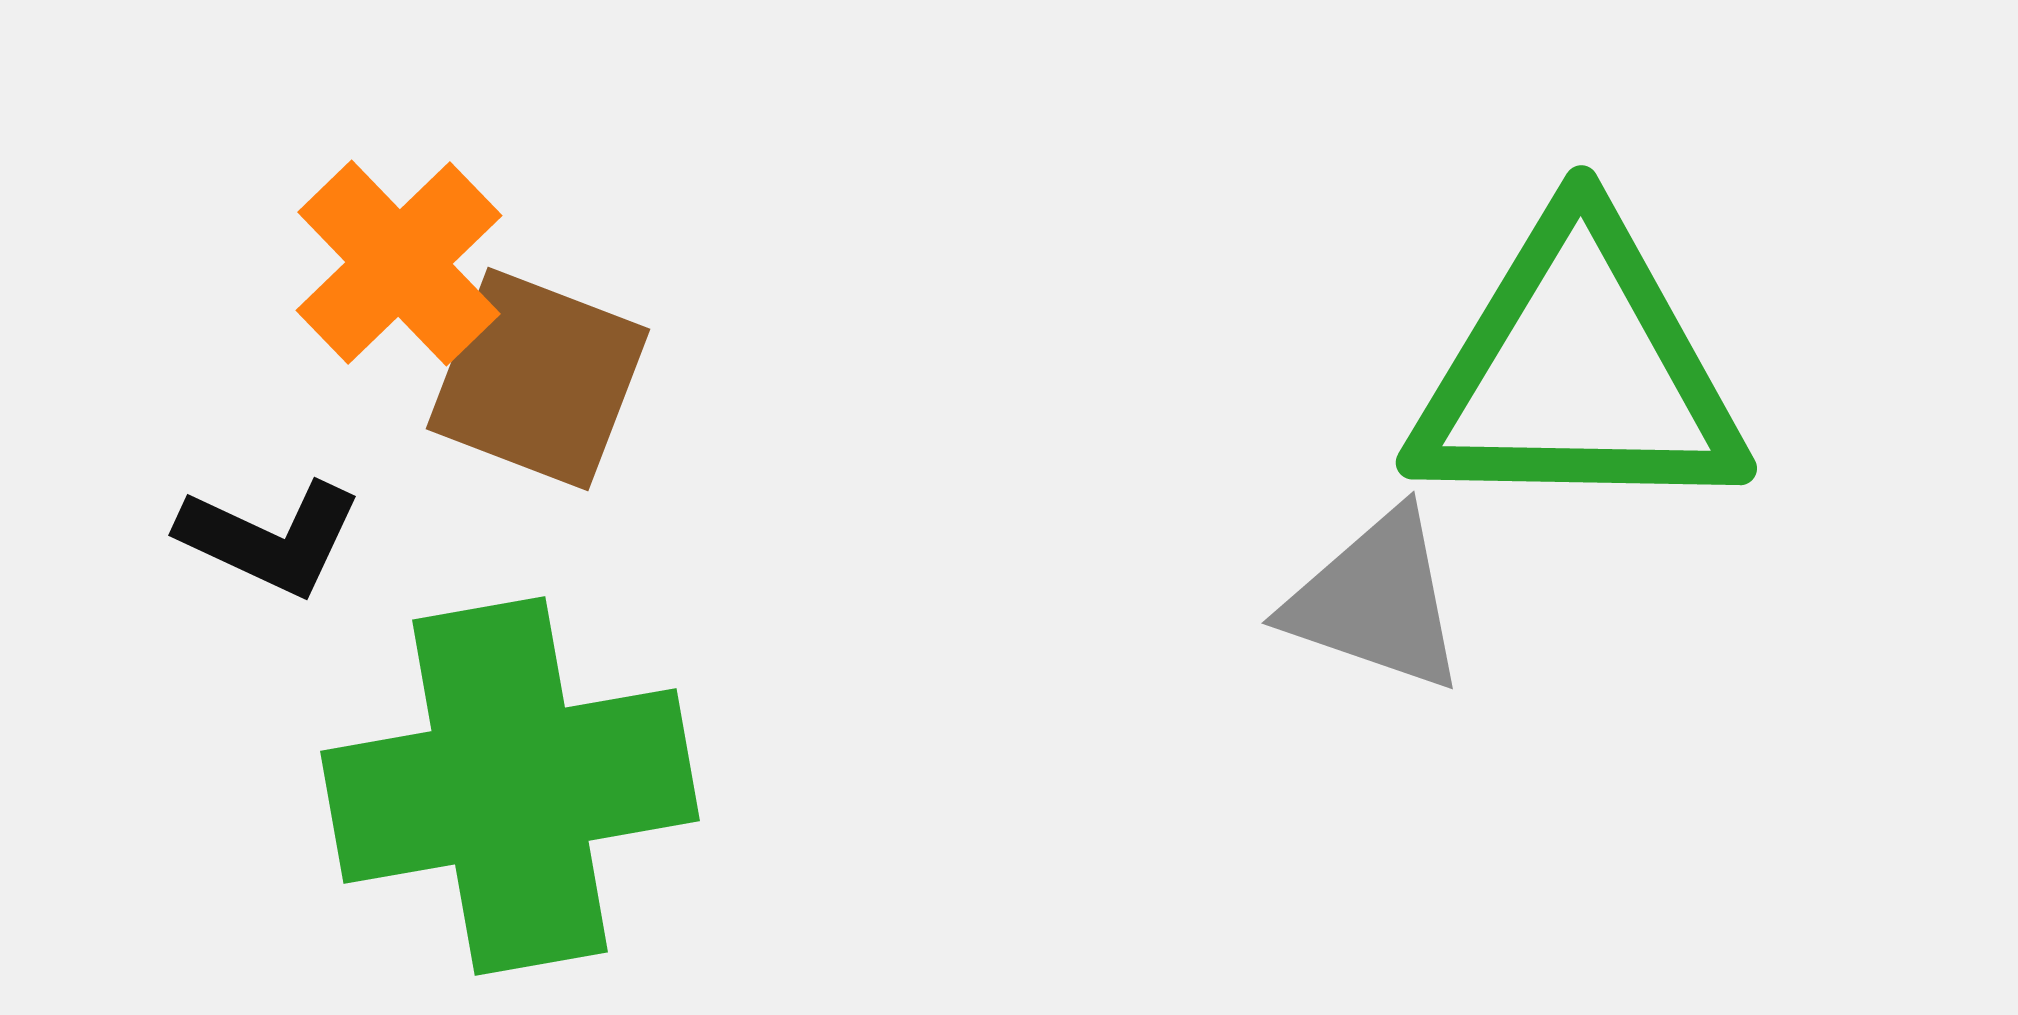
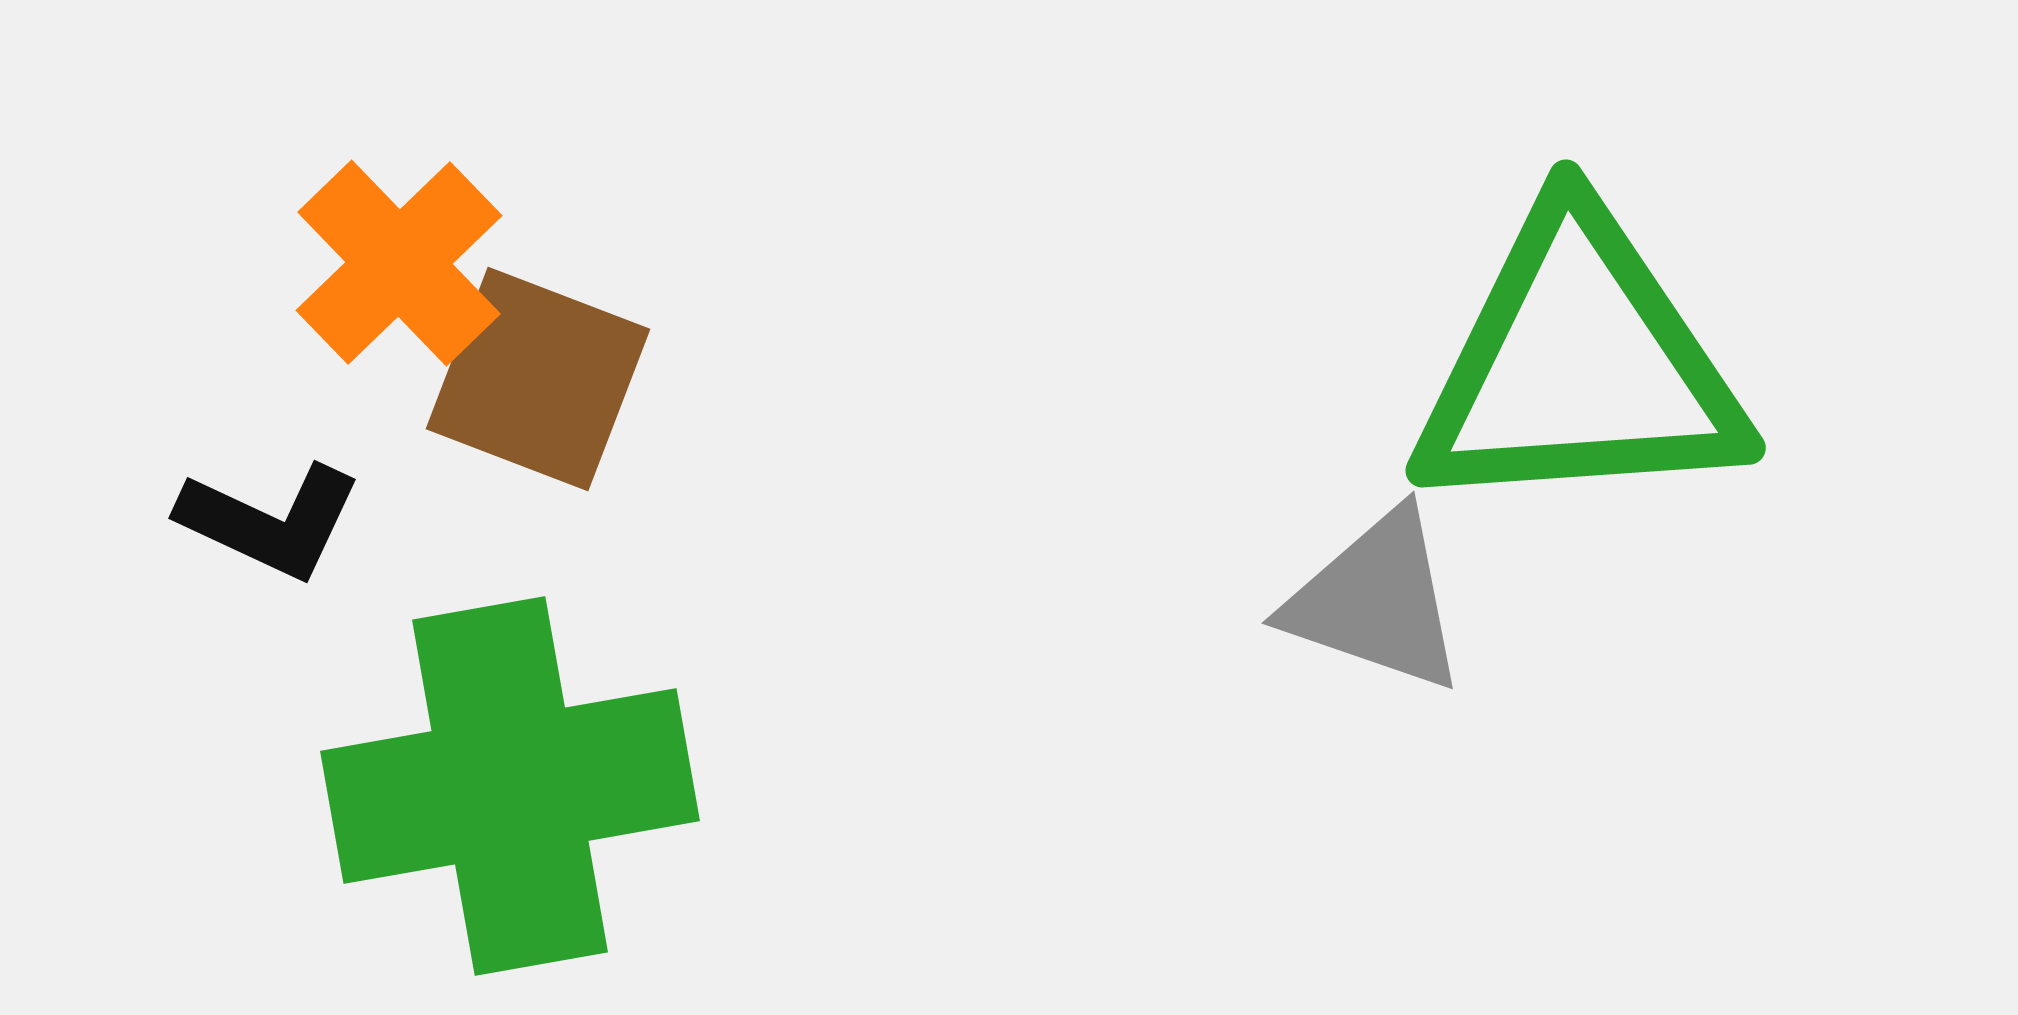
green triangle: moved 1 px right, 6 px up; rotated 5 degrees counterclockwise
black L-shape: moved 17 px up
